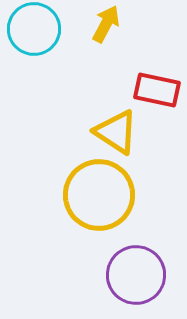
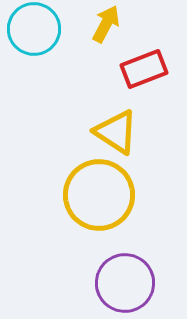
red rectangle: moved 13 px left, 21 px up; rotated 33 degrees counterclockwise
purple circle: moved 11 px left, 8 px down
